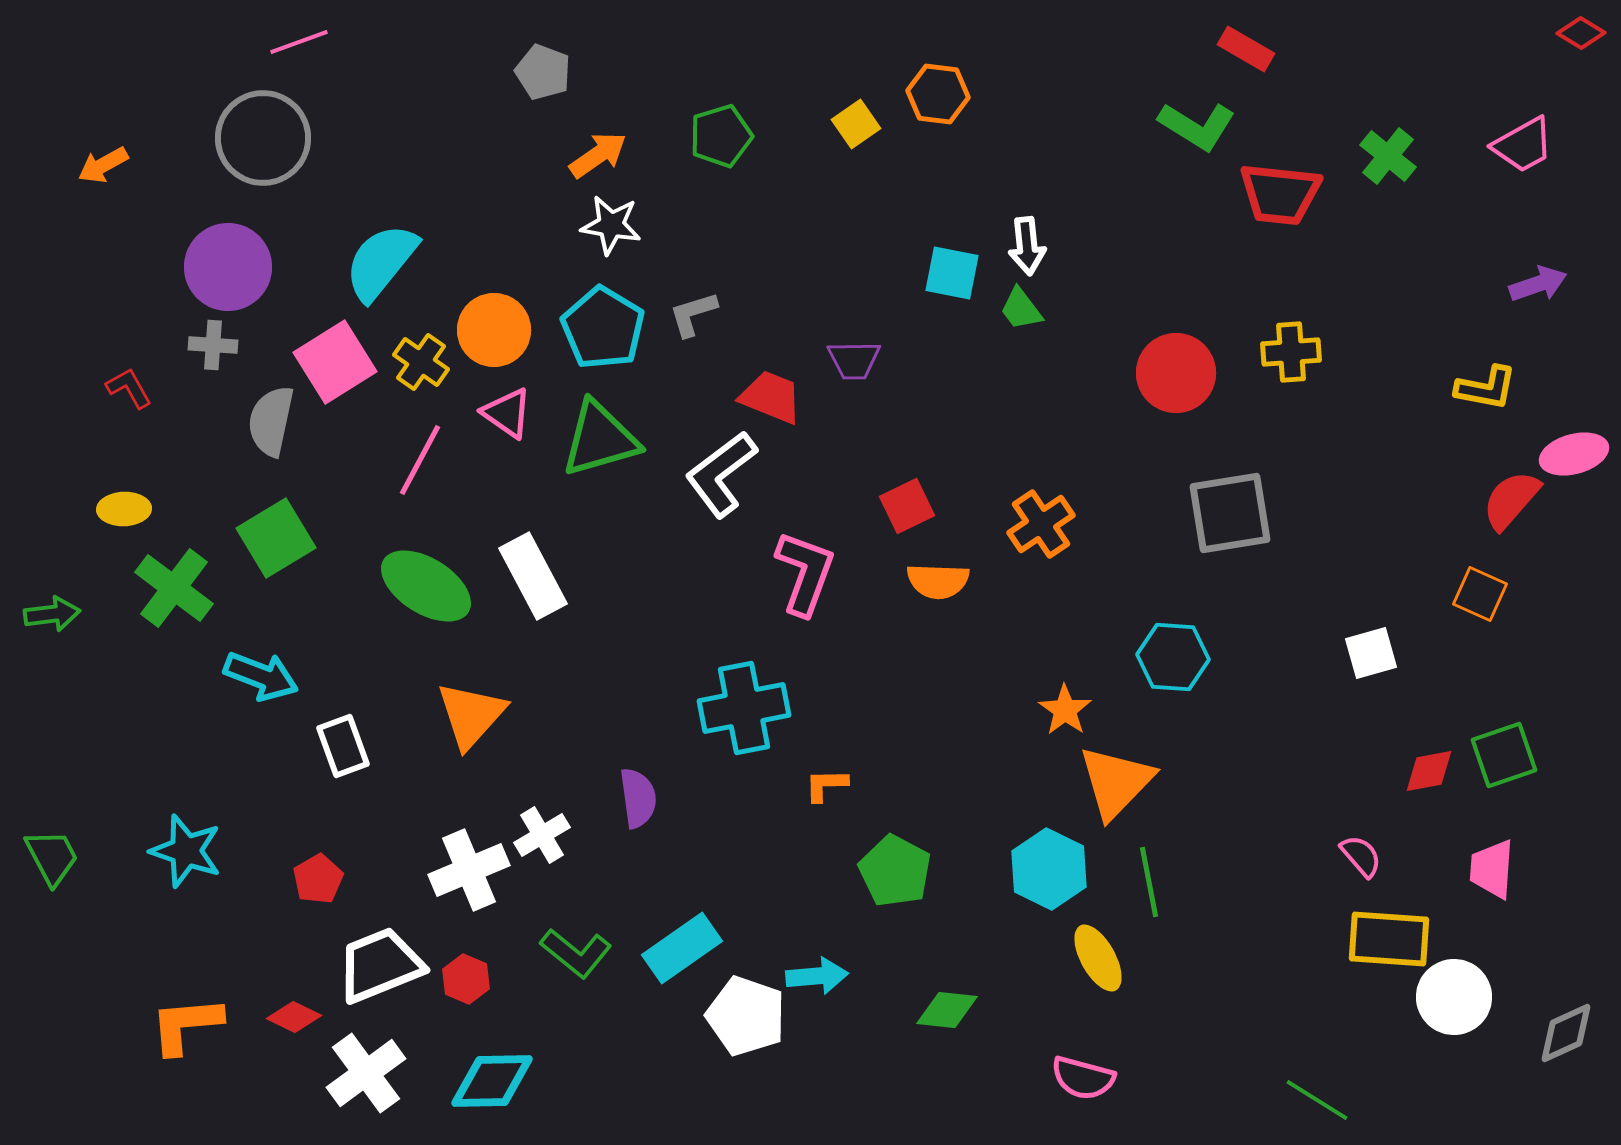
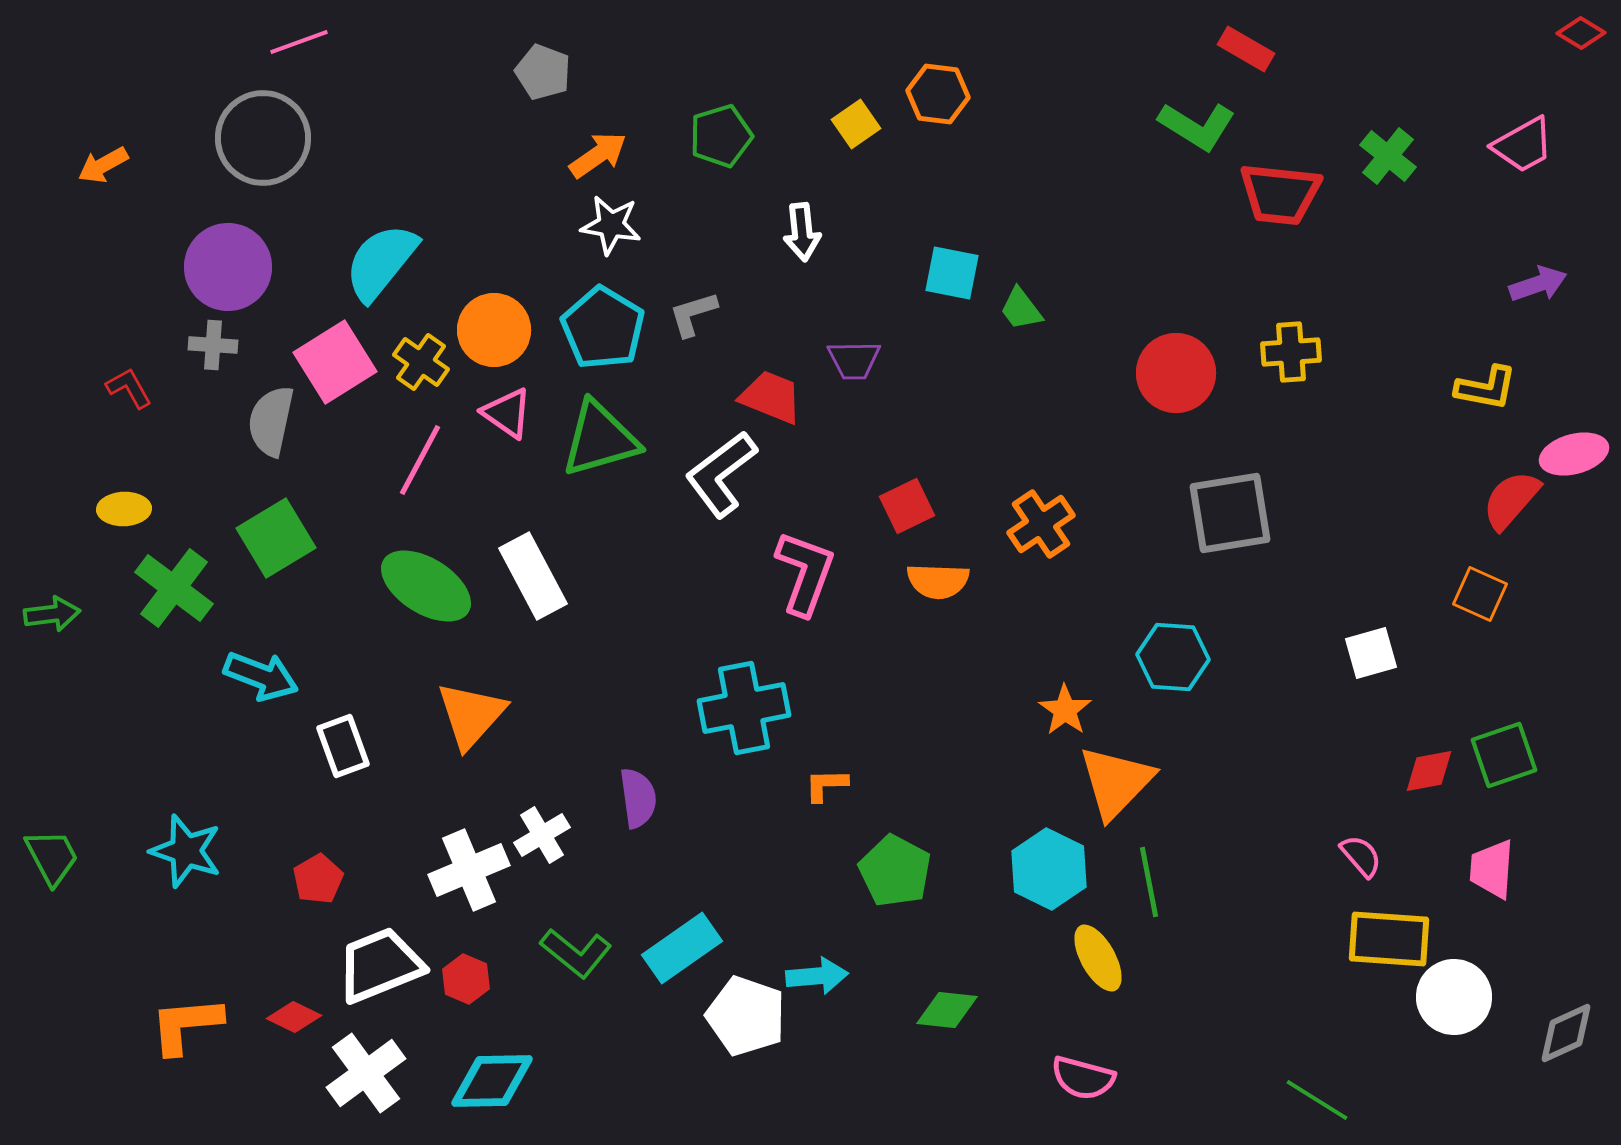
white arrow at (1027, 246): moved 225 px left, 14 px up
